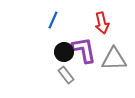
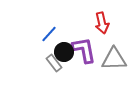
blue line: moved 4 px left, 14 px down; rotated 18 degrees clockwise
gray rectangle: moved 12 px left, 12 px up
